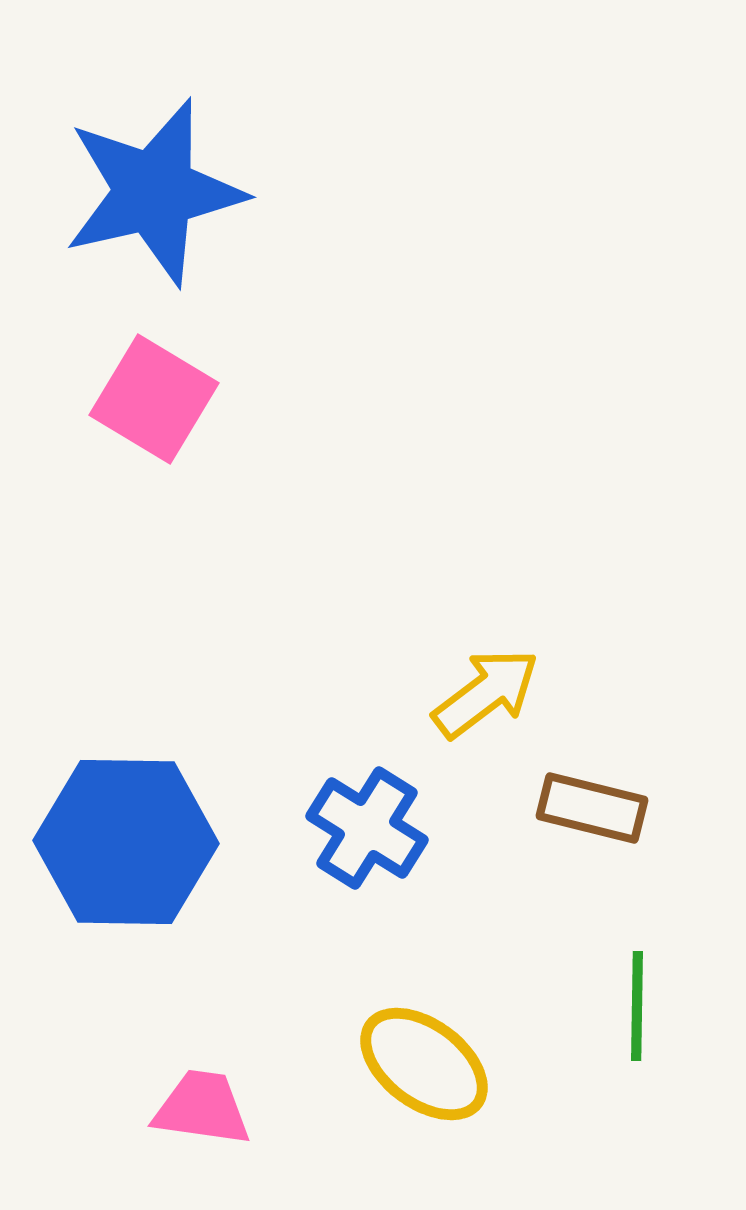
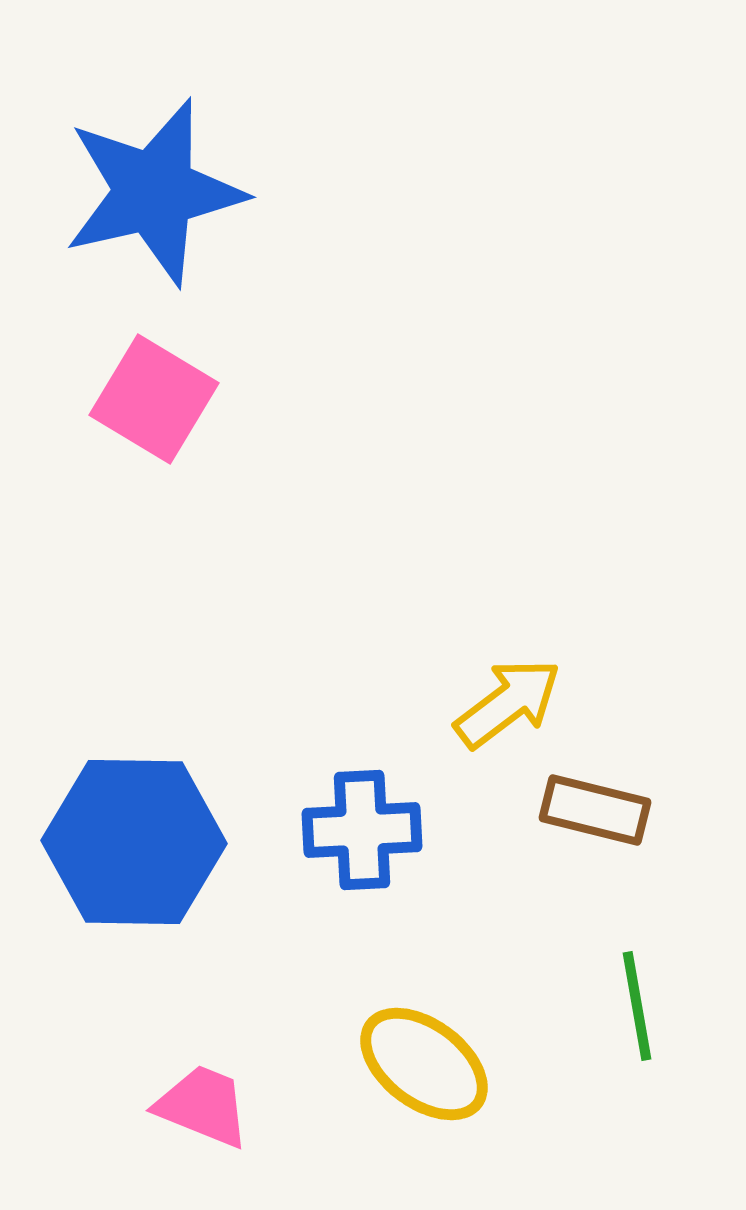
yellow arrow: moved 22 px right, 10 px down
brown rectangle: moved 3 px right, 2 px down
blue cross: moved 5 px left, 2 px down; rotated 35 degrees counterclockwise
blue hexagon: moved 8 px right
green line: rotated 11 degrees counterclockwise
pink trapezoid: moved 1 px right, 2 px up; rotated 14 degrees clockwise
